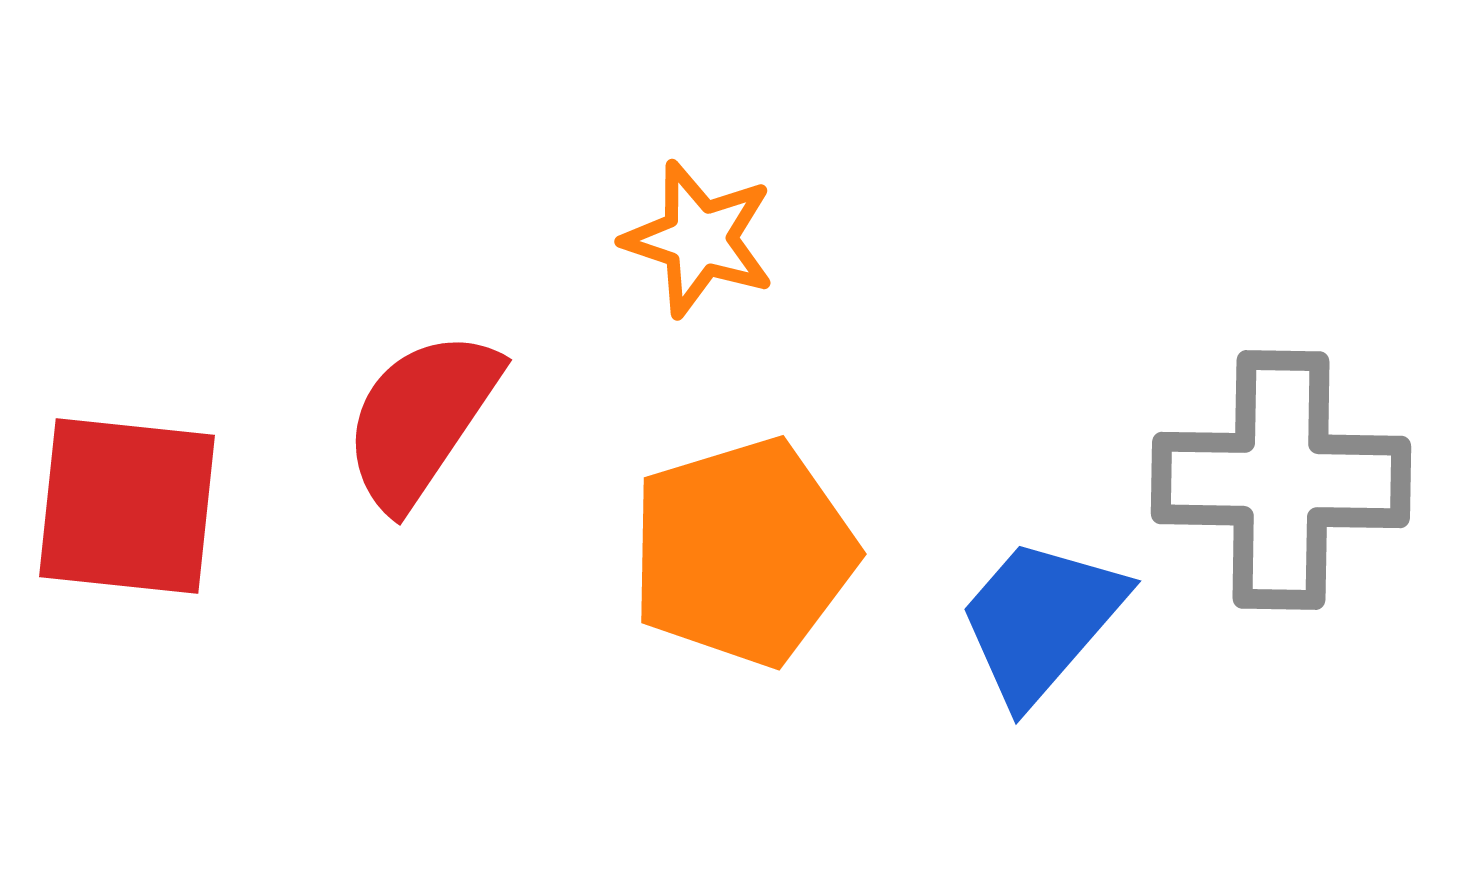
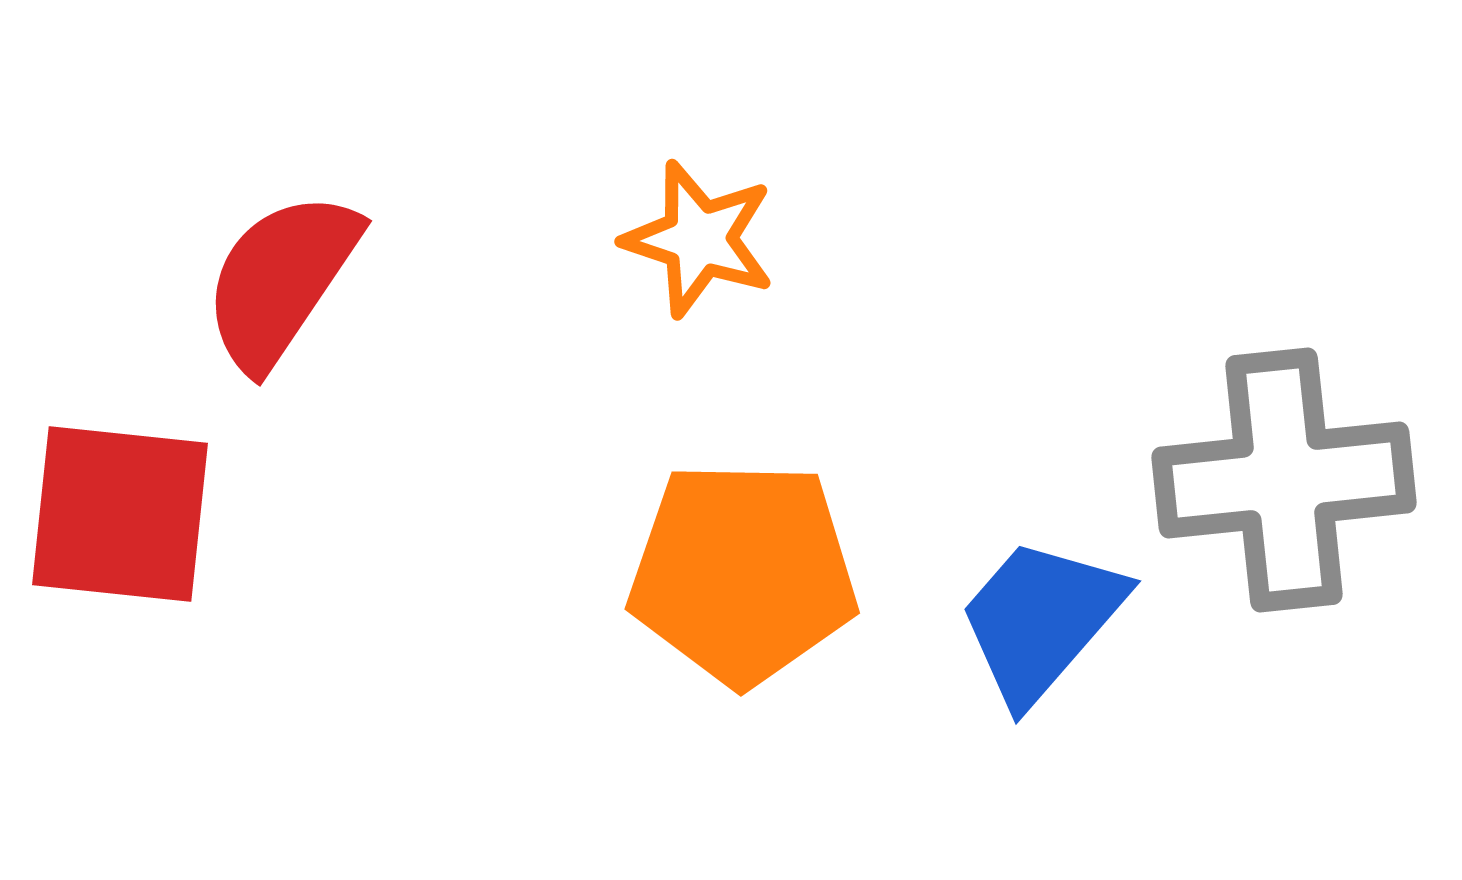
red semicircle: moved 140 px left, 139 px up
gray cross: moved 3 px right; rotated 7 degrees counterclockwise
red square: moved 7 px left, 8 px down
orange pentagon: moved 21 px down; rotated 18 degrees clockwise
